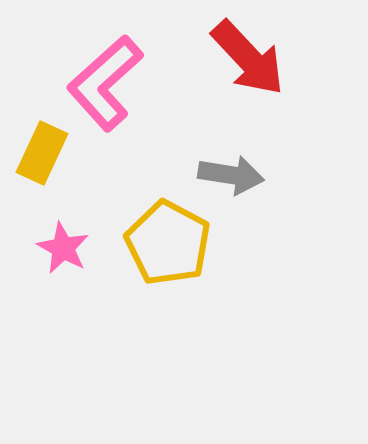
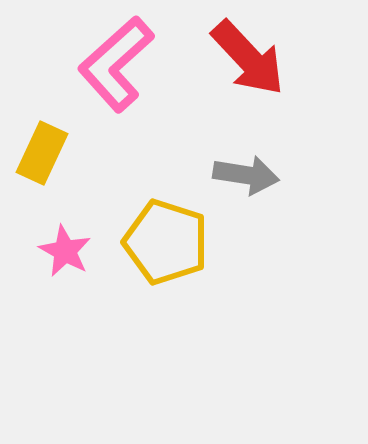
pink L-shape: moved 11 px right, 19 px up
gray arrow: moved 15 px right
yellow pentagon: moved 2 px left, 1 px up; rotated 10 degrees counterclockwise
pink star: moved 2 px right, 3 px down
